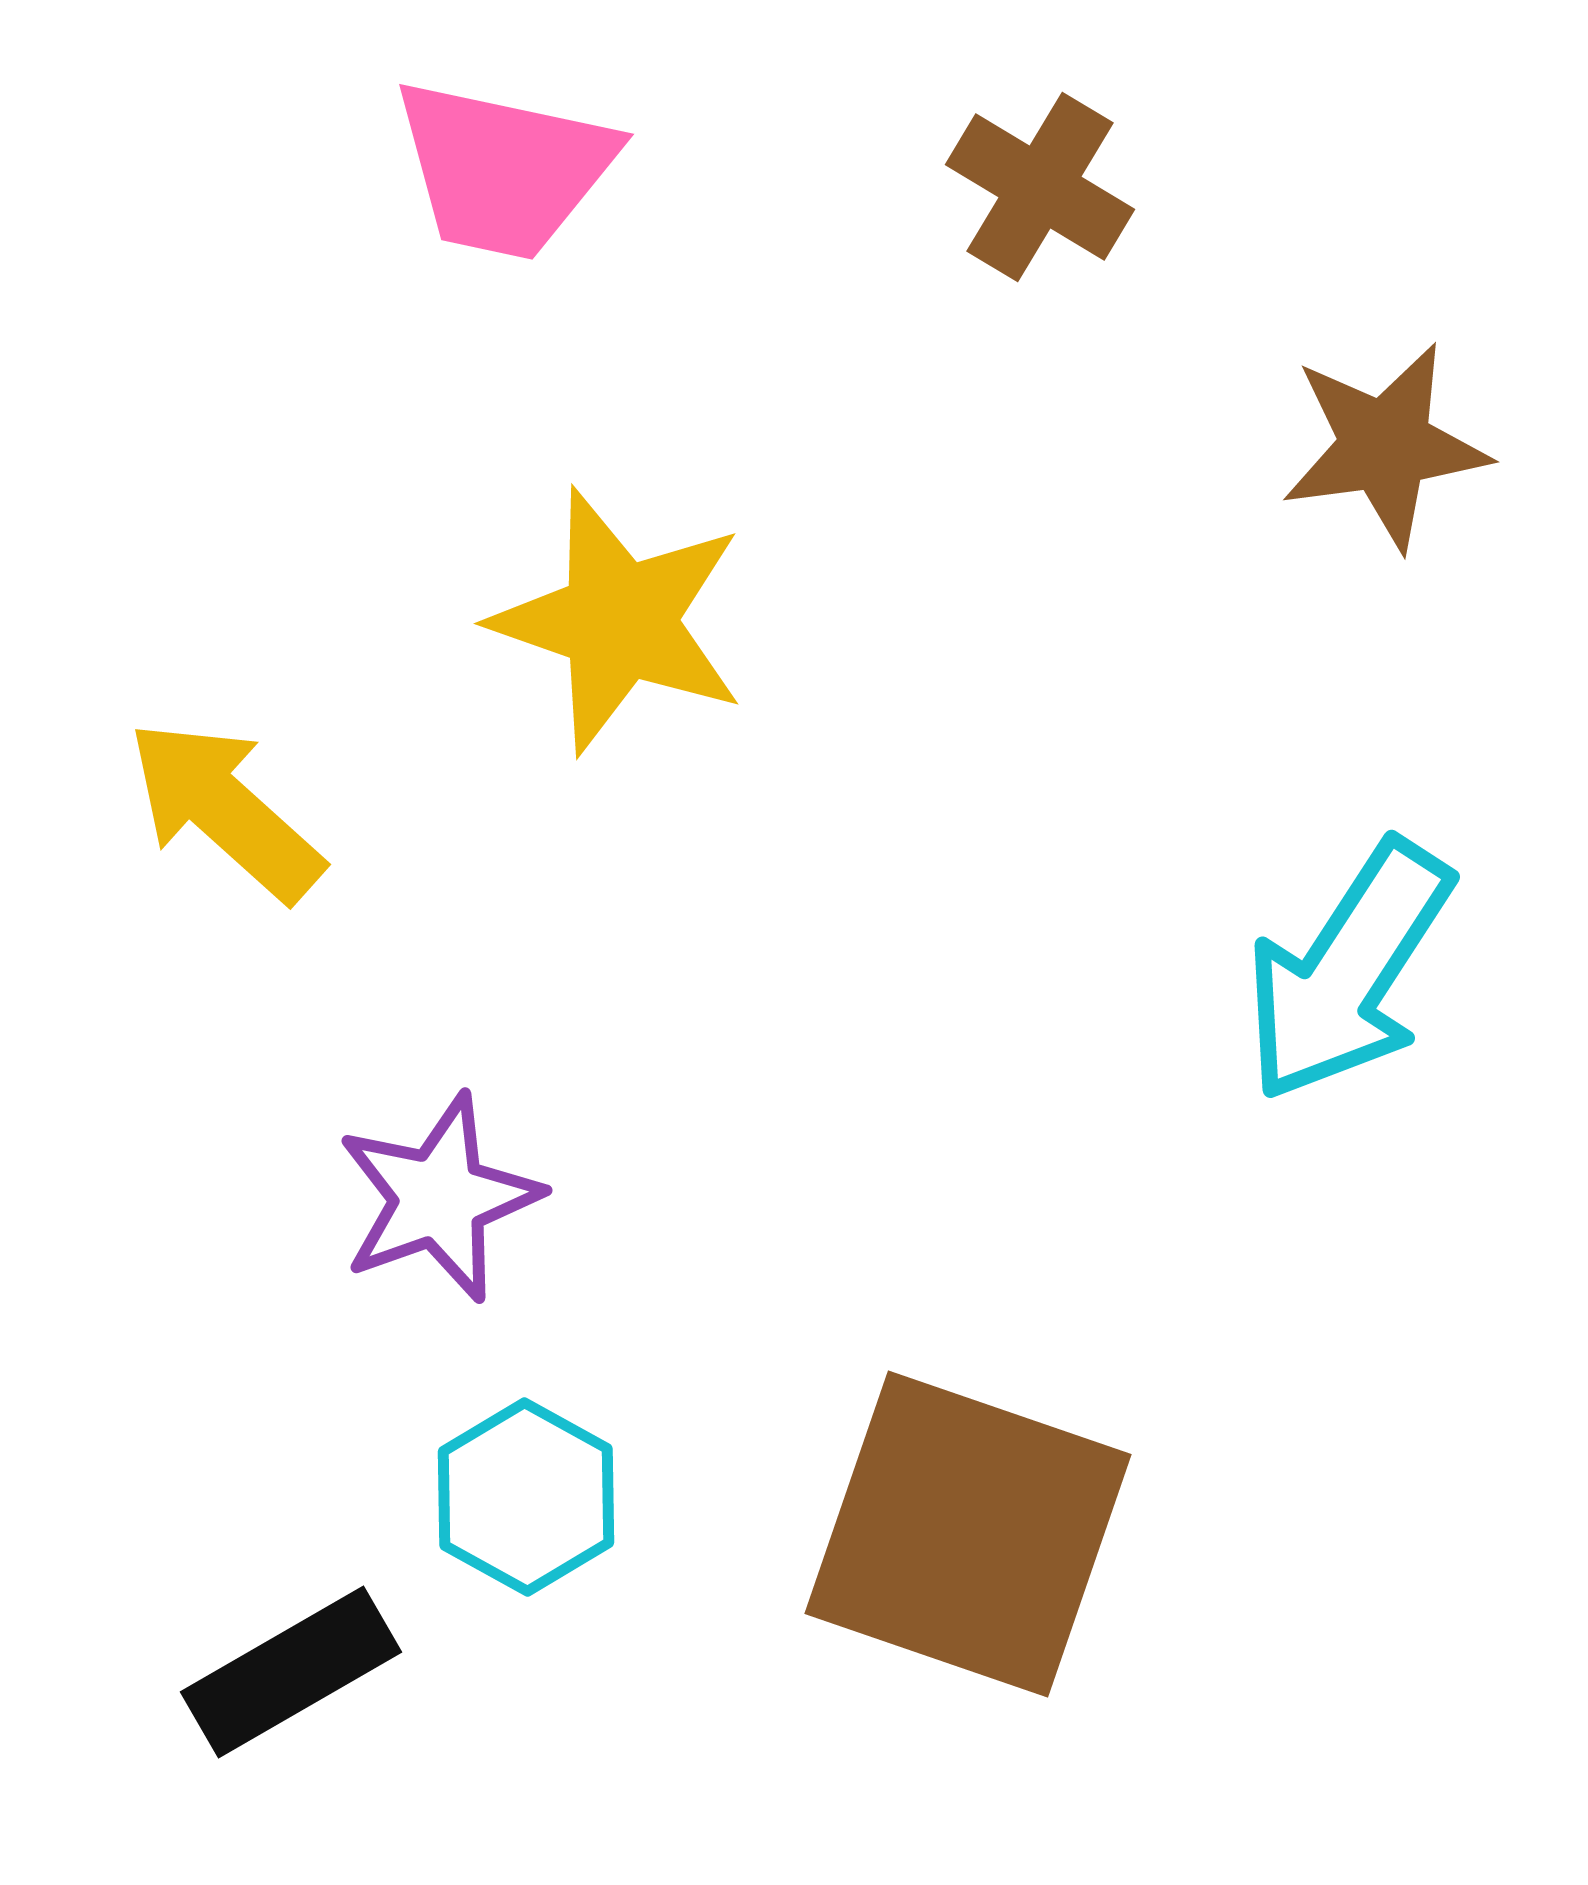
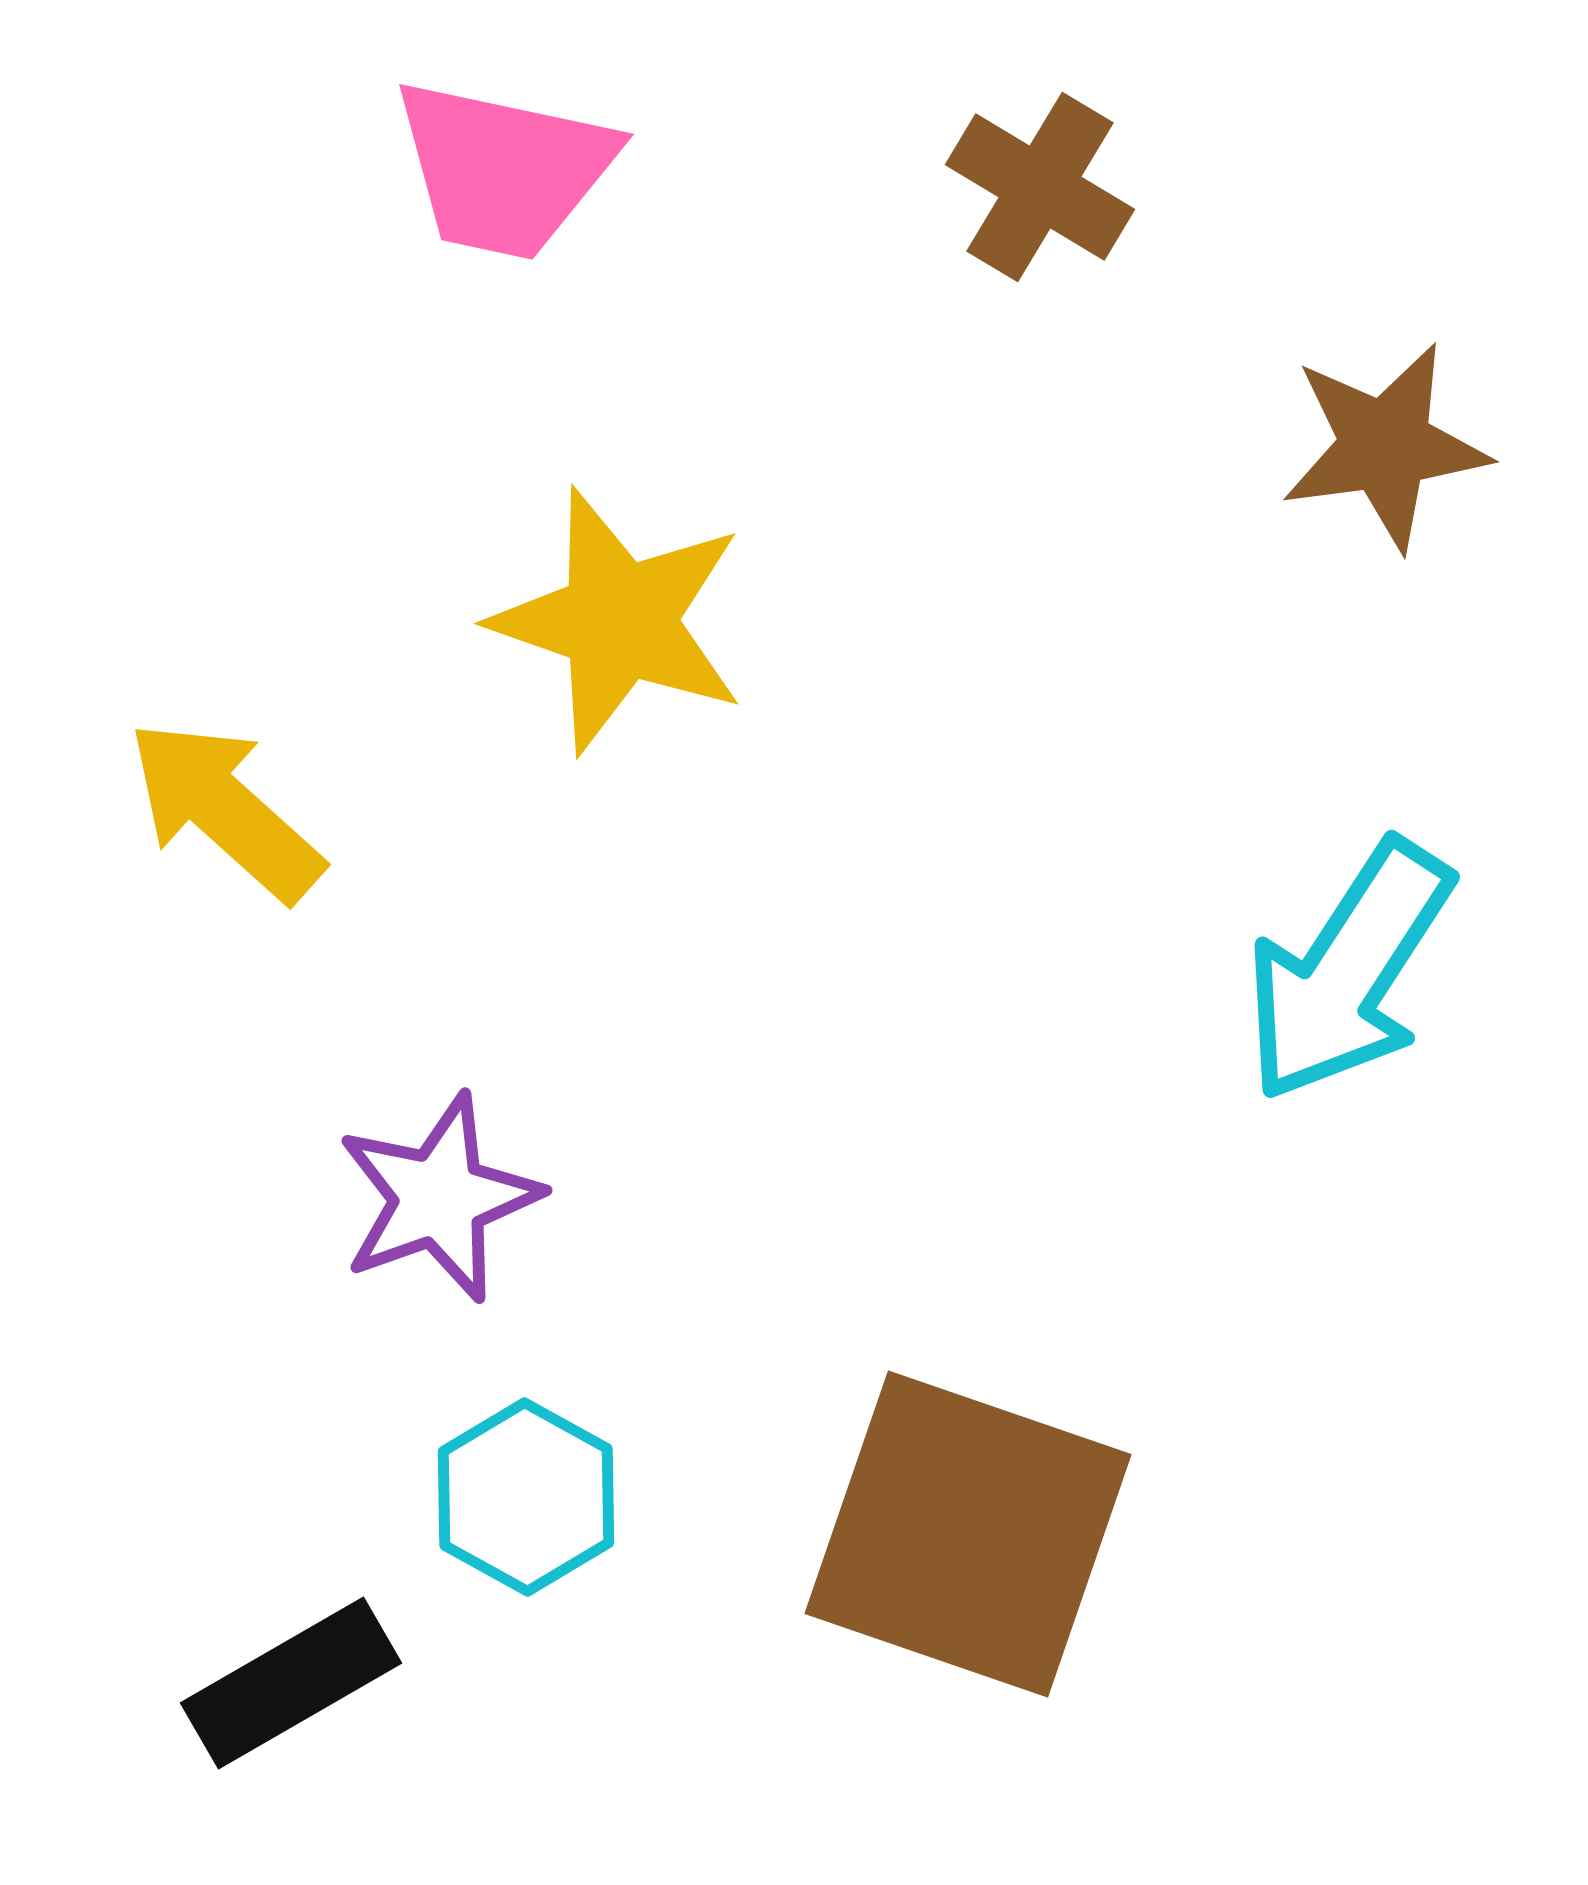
black rectangle: moved 11 px down
